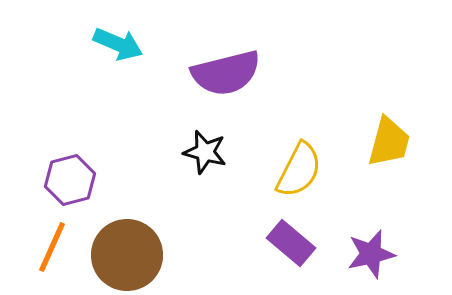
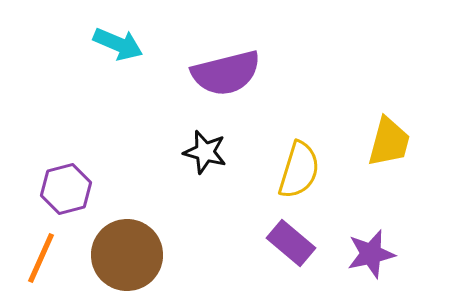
yellow semicircle: rotated 10 degrees counterclockwise
purple hexagon: moved 4 px left, 9 px down
orange line: moved 11 px left, 11 px down
